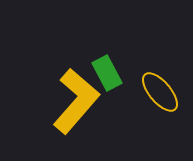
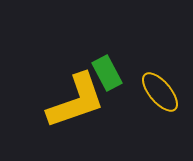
yellow L-shape: rotated 30 degrees clockwise
